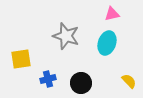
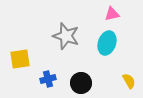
yellow square: moved 1 px left
yellow semicircle: rotated 14 degrees clockwise
